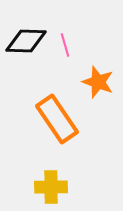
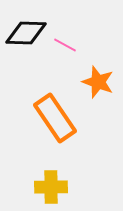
black diamond: moved 8 px up
pink line: rotated 45 degrees counterclockwise
orange rectangle: moved 2 px left, 1 px up
